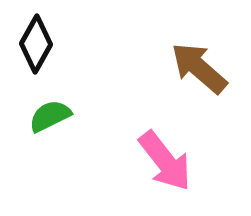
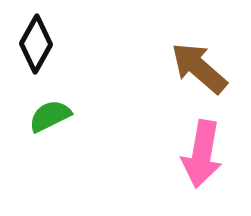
pink arrow: moved 37 px right, 7 px up; rotated 48 degrees clockwise
